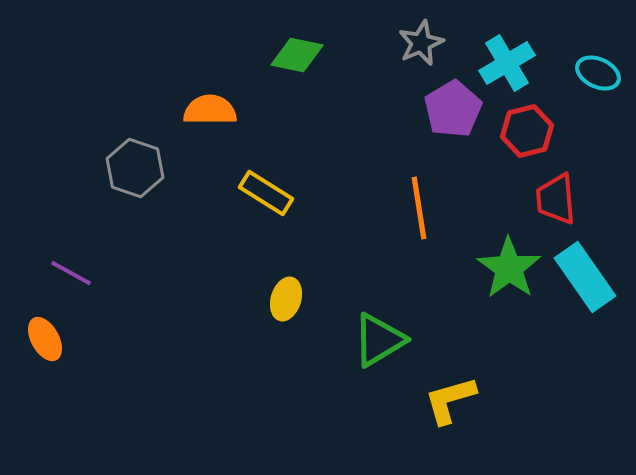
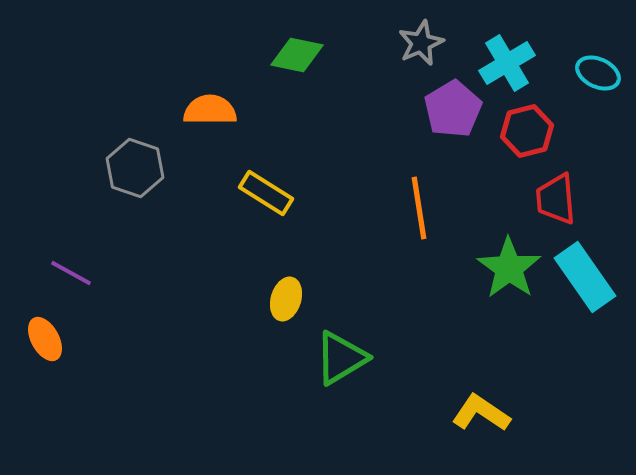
green triangle: moved 38 px left, 18 px down
yellow L-shape: moved 31 px right, 13 px down; rotated 50 degrees clockwise
